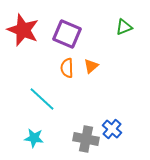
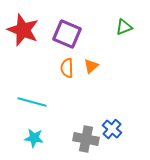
cyan line: moved 10 px left, 3 px down; rotated 28 degrees counterclockwise
